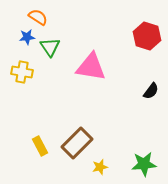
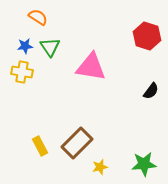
blue star: moved 2 px left, 9 px down
